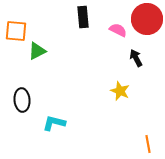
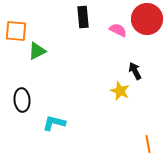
black arrow: moved 1 px left, 13 px down
